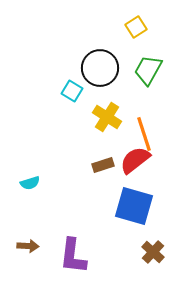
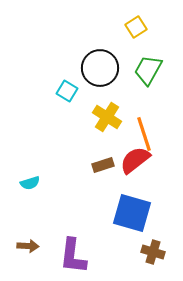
cyan square: moved 5 px left
blue square: moved 2 px left, 7 px down
brown cross: rotated 25 degrees counterclockwise
